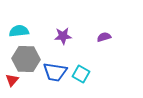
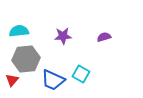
gray hexagon: rotated 8 degrees counterclockwise
blue trapezoid: moved 2 px left, 8 px down; rotated 15 degrees clockwise
